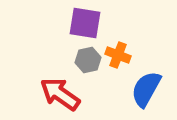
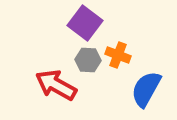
purple square: rotated 28 degrees clockwise
gray hexagon: rotated 15 degrees clockwise
red arrow: moved 4 px left, 9 px up; rotated 6 degrees counterclockwise
